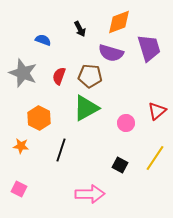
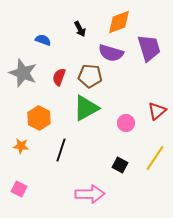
red semicircle: moved 1 px down
